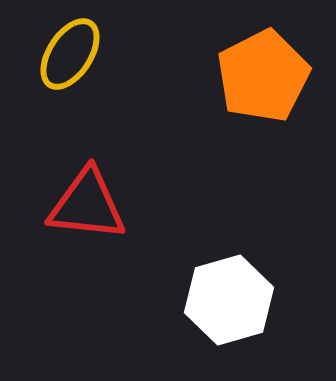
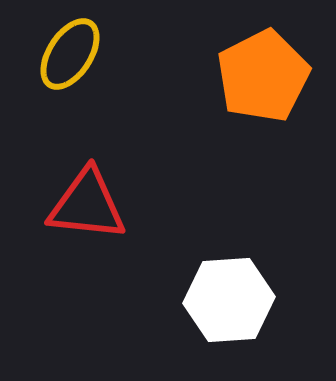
white hexagon: rotated 12 degrees clockwise
